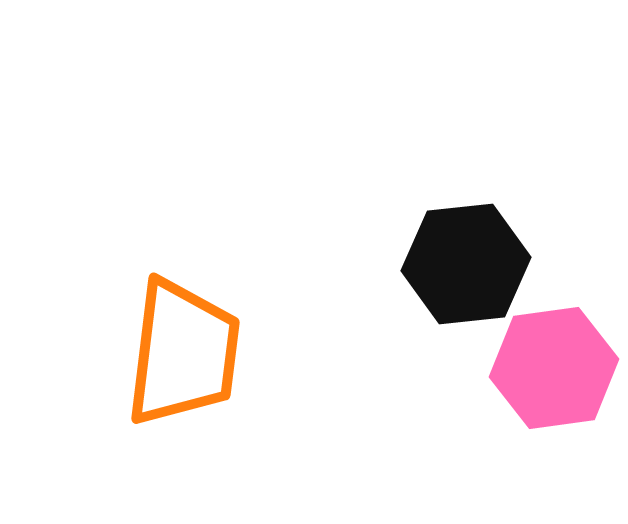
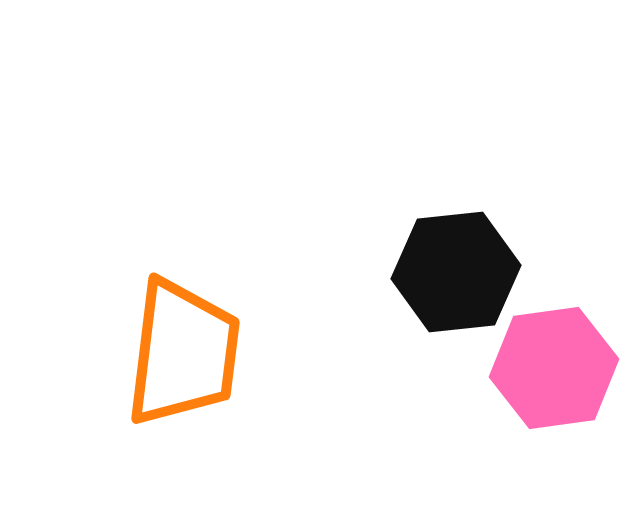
black hexagon: moved 10 px left, 8 px down
